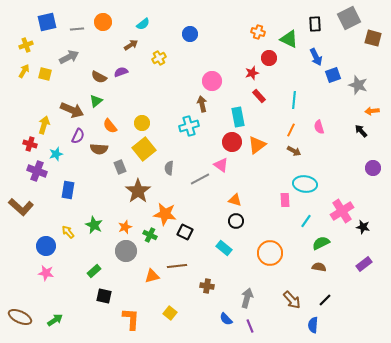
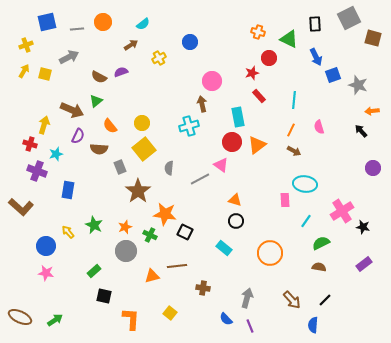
blue circle at (190, 34): moved 8 px down
brown cross at (207, 286): moved 4 px left, 2 px down
